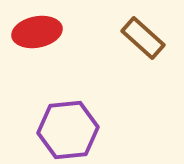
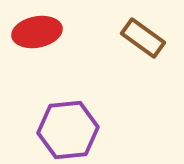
brown rectangle: rotated 6 degrees counterclockwise
